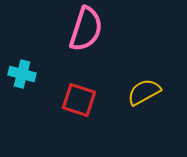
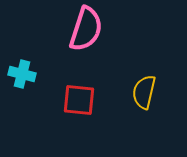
yellow semicircle: rotated 48 degrees counterclockwise
red square: rotated 12 degrees counterclockwise
